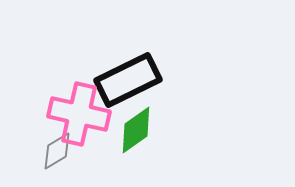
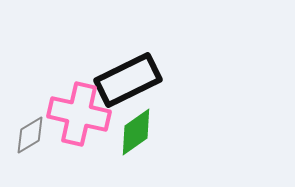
green diamond: moved 2 px down
gray diamond: moved 27 px left, 16 px up
